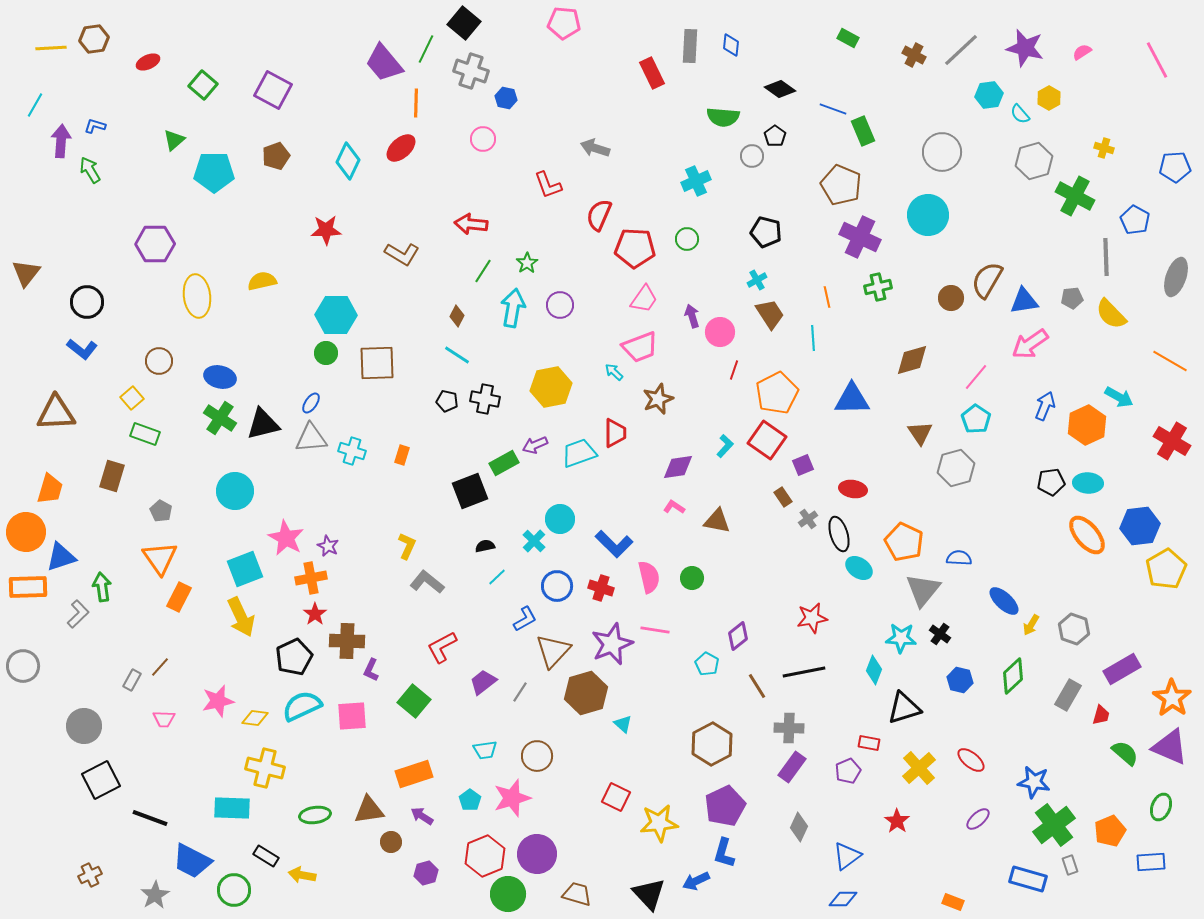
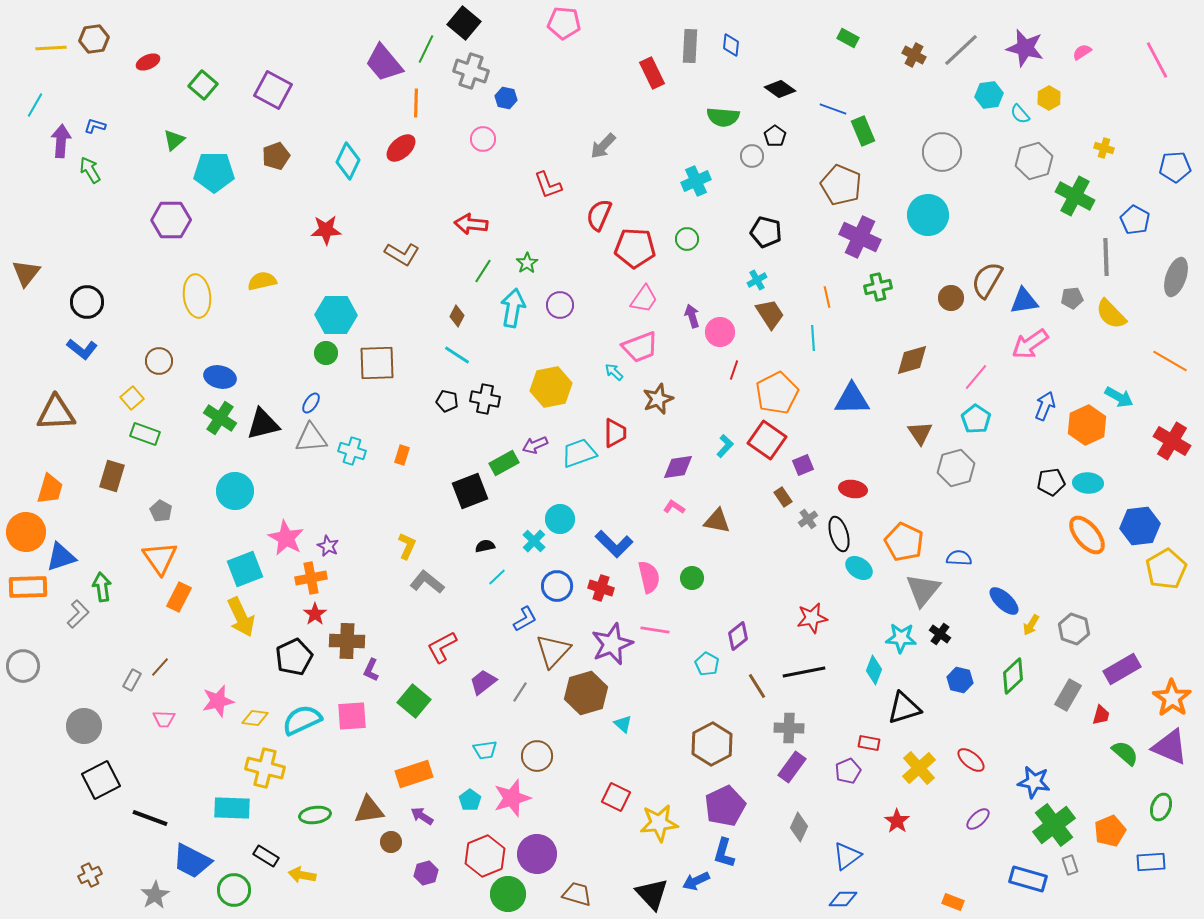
gray arrow at (595, 148): moved 8 px right, 2 px up; rotated 64 degrees counterclockwise
purple hexagon at (155, 244): moved 16 px right, 24 px up
cyan semicircle at (302, 706): moved 14 px down
black triangle at (649, 894): moved 3 px right
